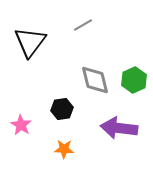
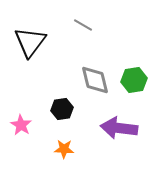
gray line: rotated 60 degrees clockwise
green hexagon: rotated 15 degrees clockwise
